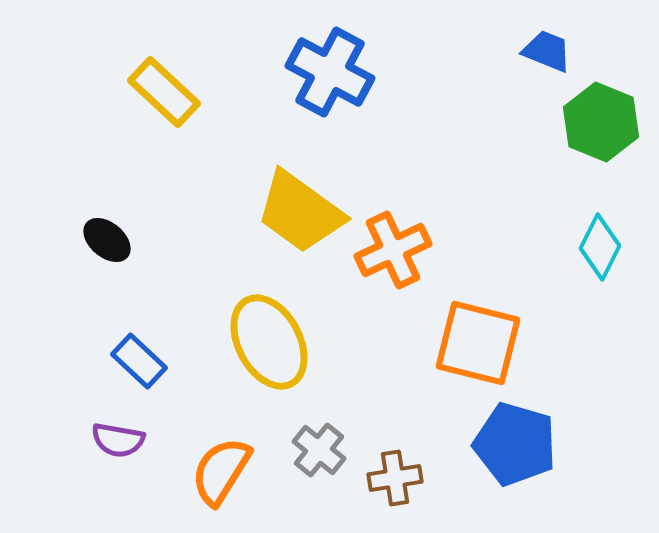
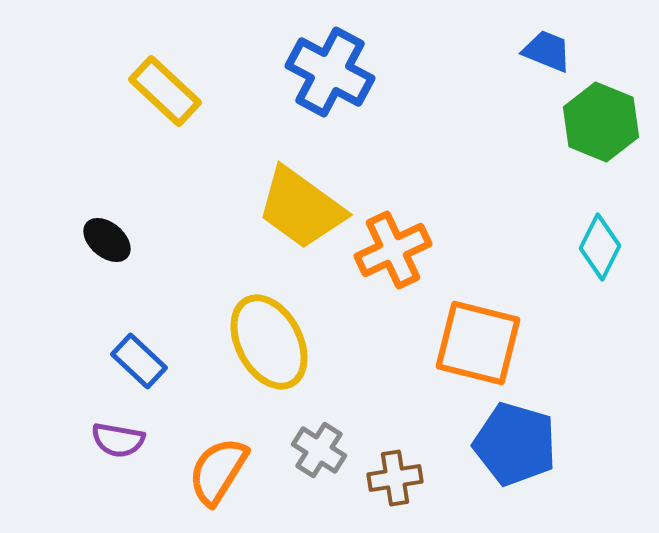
yellow rectangle: moved 1 px right, 1 px up
yellow trapezoid: moved 1 px right, 4 px up
gray cross: rotated 6 degrees counterclockwise
orange semicircle: moved 3 px left
